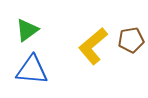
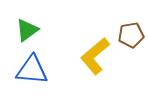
brown pentagon: moved 5 px up
yellow L-shape: moved 2 px right, 10 px down
